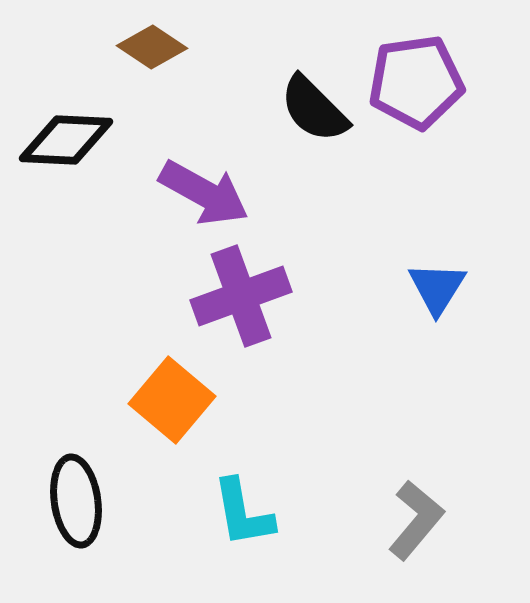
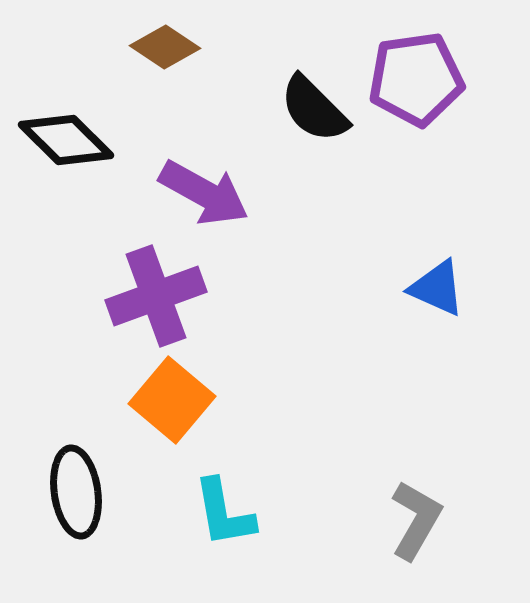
brown diamond: moved 13 px right
purple pentagon: moved 3 px up
black diamond: rotated 42 degrees clockwise
blue triangle: rotated 38 degrees counterclockwise
purple cross: moved 85 px left
black ellipse: moved 9 px up
cyan L-shape: moved 19 px left
gray L-shape: rotated 10 degrees counterclockwise
